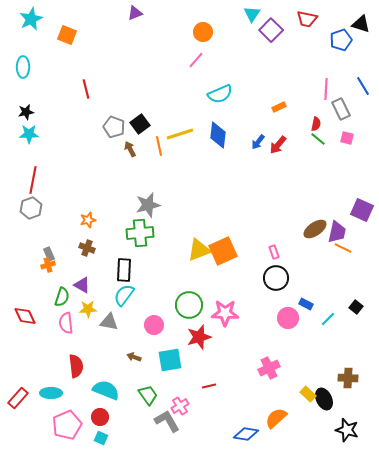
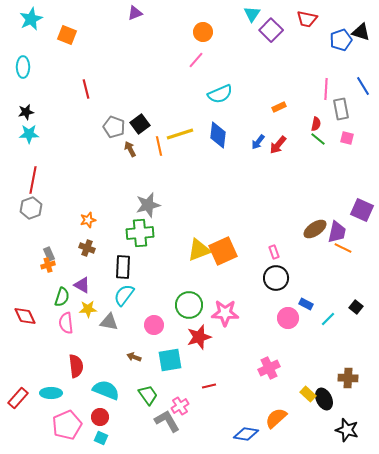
black triangle at (361, 24): moved 8 px down
gray rectangle at (341, 109): rotated 15 degrees clockwise
black rectangle at (124, 270): moved 1 px left, 3 px up
